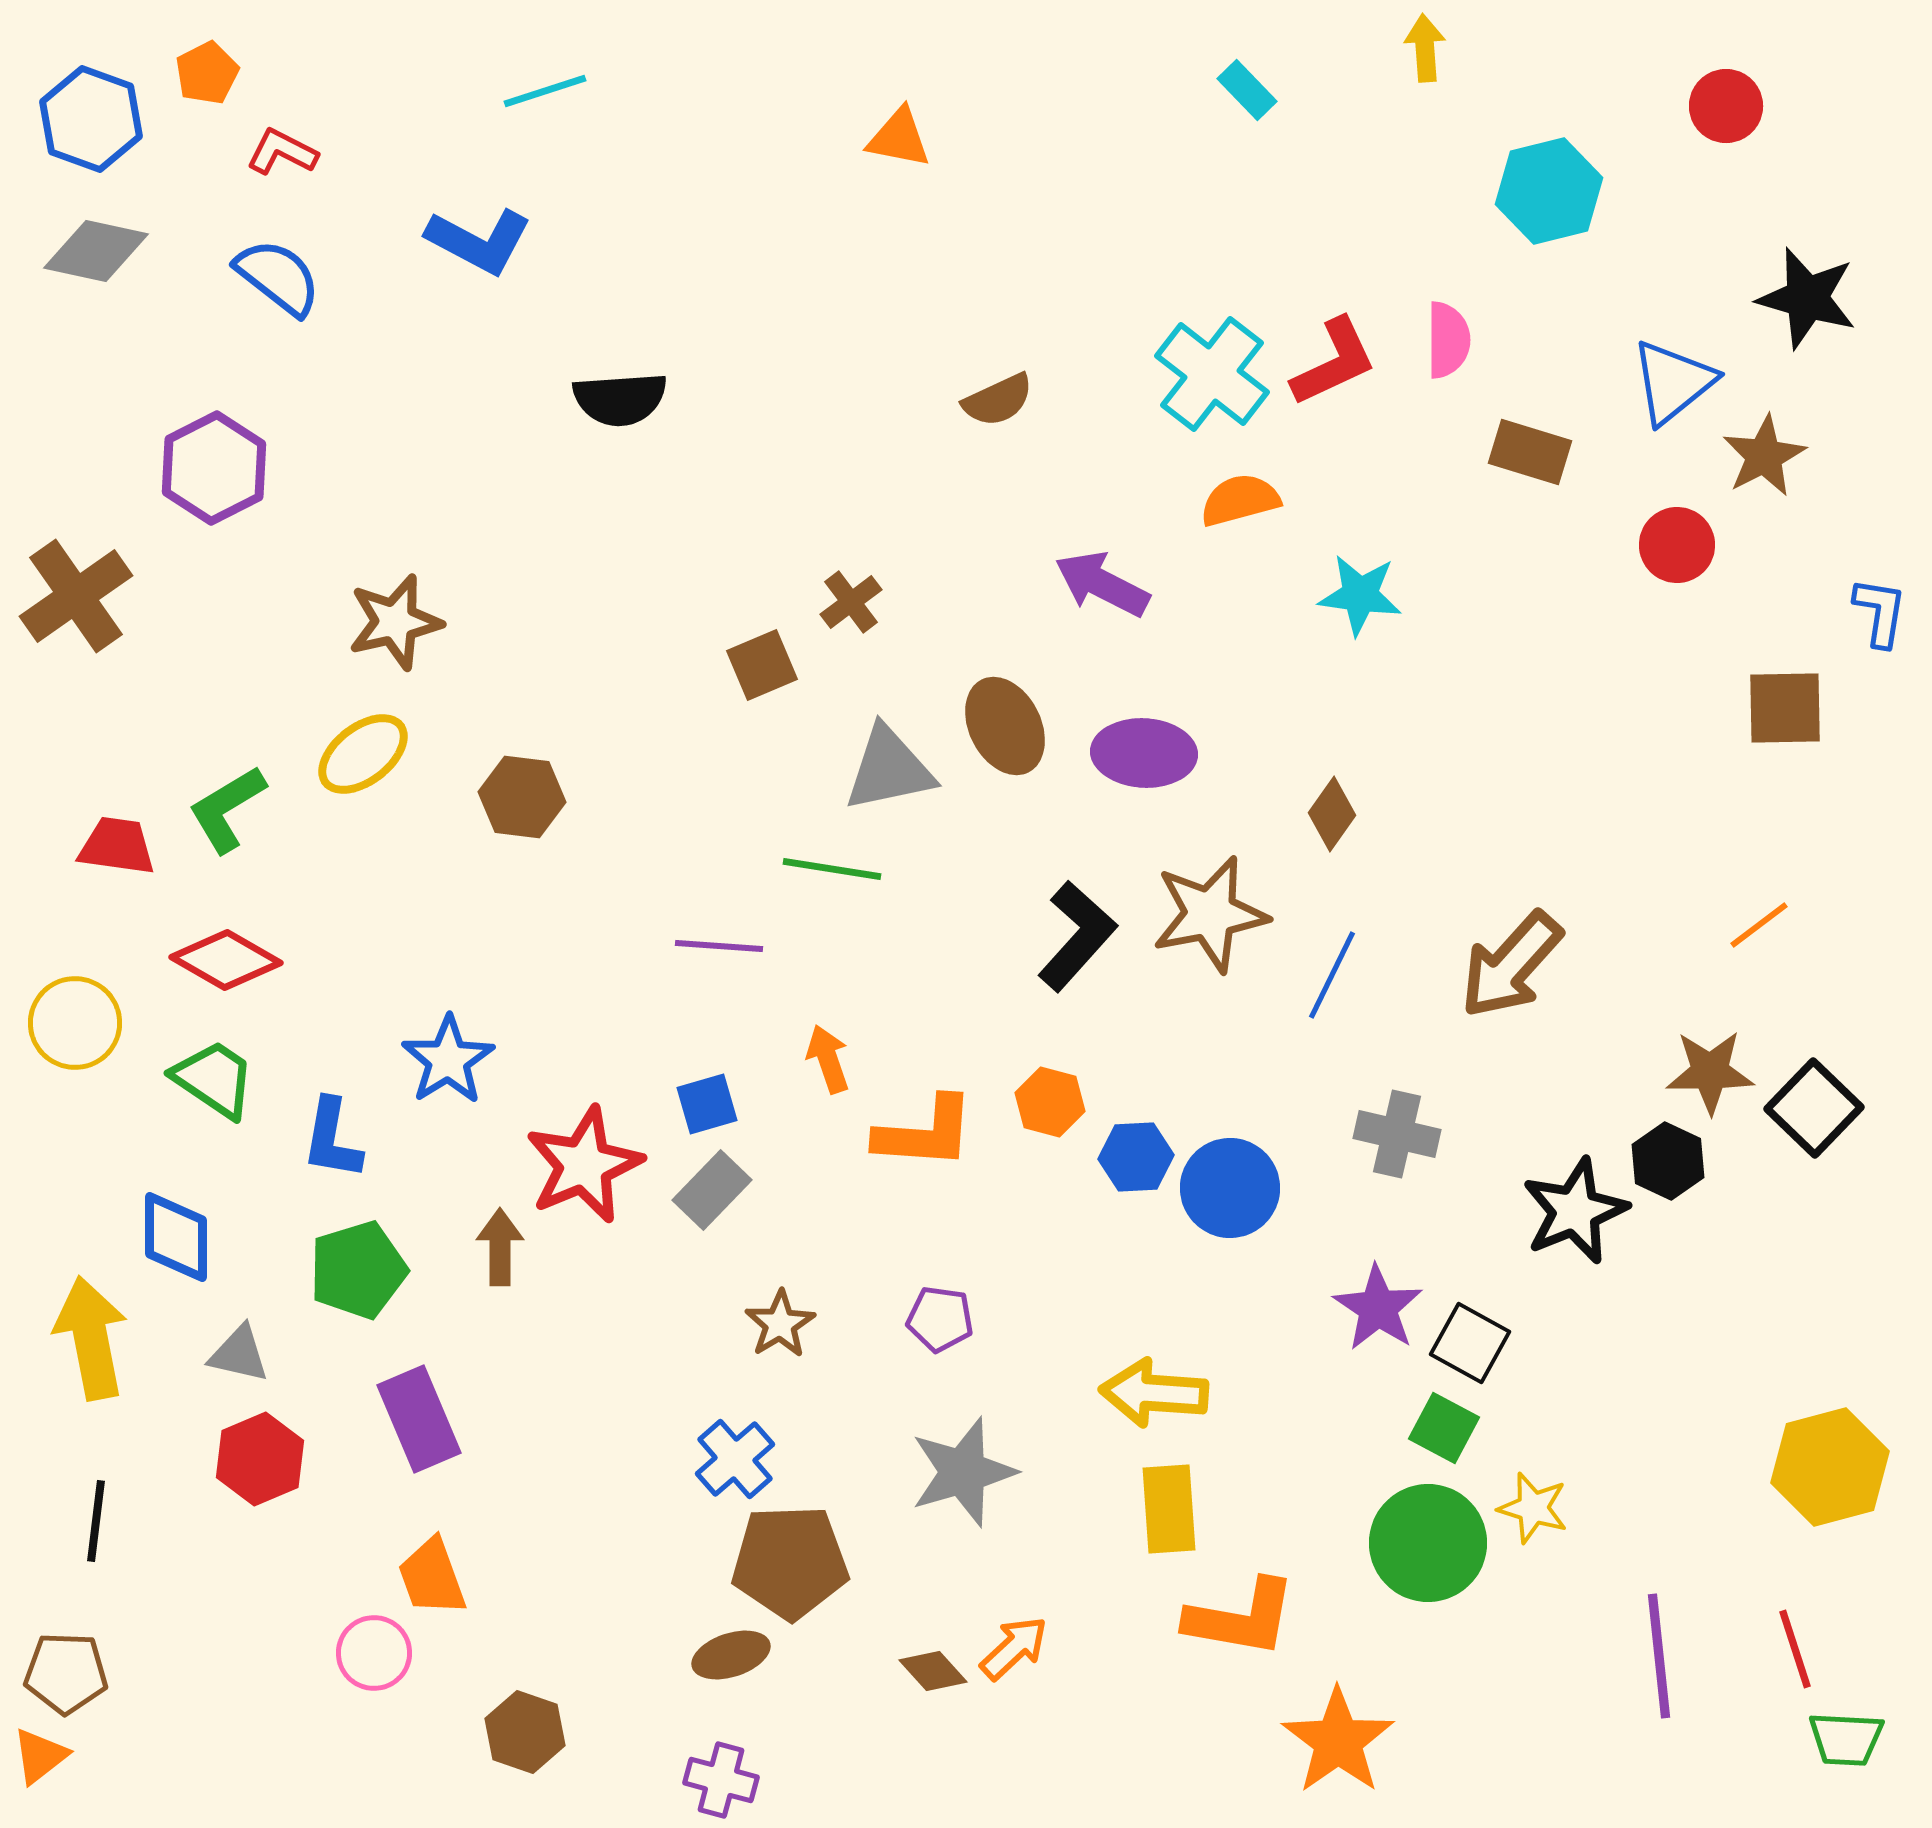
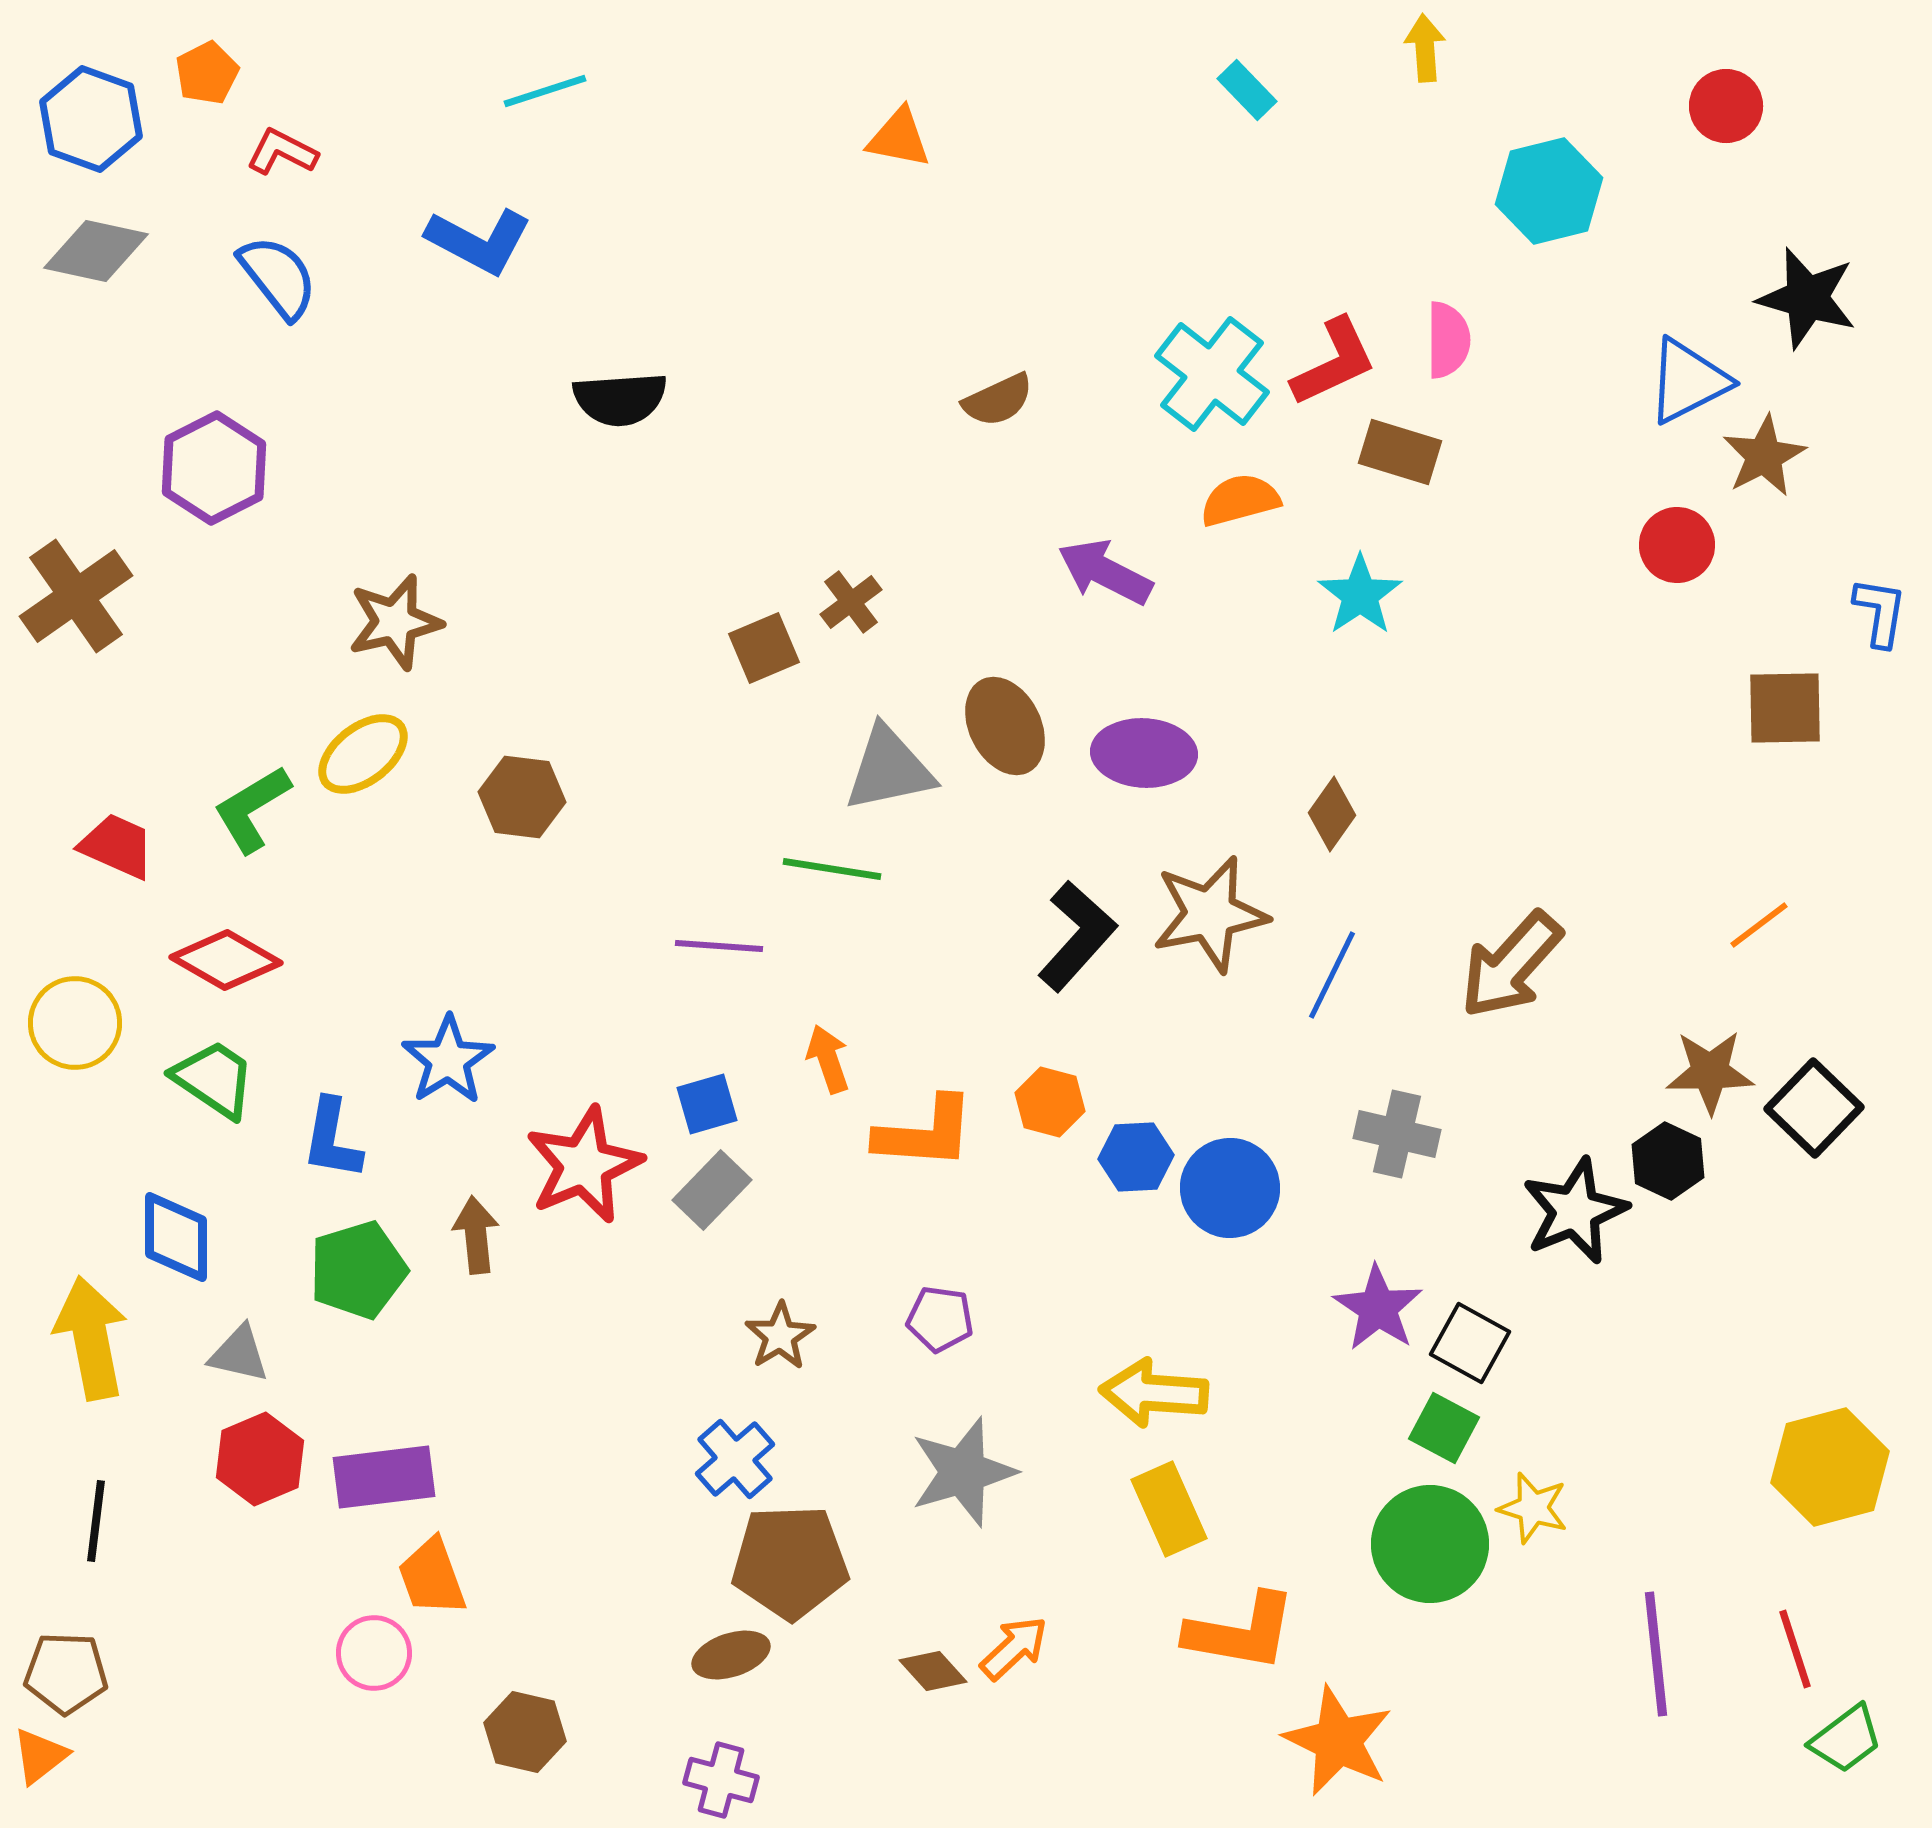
blue semicircle at (278, 277): rotated 14 degrees clockwise
blue triangle at (1673, 382): moved 15 px right, 1 px up; rotated 12 degrees clockwise
brown rectangle at (1530, 452): moved 130 px left
purple arrow at (1102, 584): moved 3 px right, 12 px up
cyan star at (1360, 595): rotated 30 degrees clockwise
brown square at (762, 665): moved 2 px right, 17 px up
green L-shape at (227, 809): moved 25 px right
red trapezoid at (117, 846): rotated 16 degrees clockwise
brown arrow at (500, 1247): moved 24 px left, 12 px up; rotated 6 degrees counterclockwise
brown star at (780, 1324): moved 12 px down
purple rectangle at (419, 1419): moved 35 px left, 58 px down; rotated 74 degrees counterclockwise
yellow rectangle at (1169, 1509): rotated 20 degrees counterclockwise
green circle at (1428, 1543): moved 2 px right, 1 px down
orange L-shape at (1241, 1618): moved 14 px down
purple line at (1659, 1656): moved 3 px left, 2 px up
brown hexagon at (525, 1732): rotated 6 degrees counterclockwise
green trapezoid at (1846, 1739): rotated 40 degrees counterclockwise
orange star at (1338, 1741): rotated 11 degrees counterclockwise
